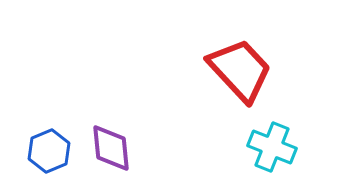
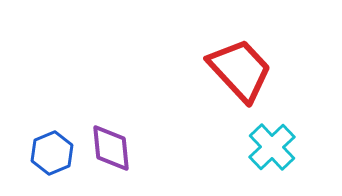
cyan cross: rotated 24 degrees clockwise
blue hexagon: moved 3 px right, 2 px down
